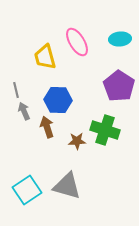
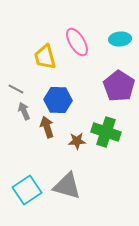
gray line: moved 1 px up; rotated 49 degrees counterclockwise
green cross: moved 1 px right, 2 px down
